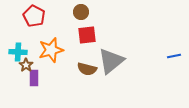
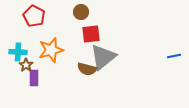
red square: moved 4 px right, 1 px up
gray triangle: moved 8 px left, 4 px up
